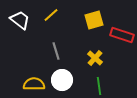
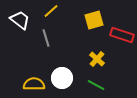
yellow line: moved 4 px up
gray line: moved 10 px left, 13 px up
yellow cross: moved 2 px right, 1 px down
white circle: moved 2 px up
green line: moved 3 px left, 1 px up; rotated 54 degrees counterclockwise
